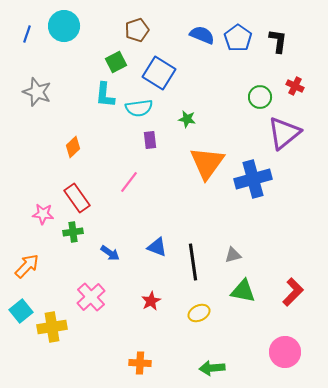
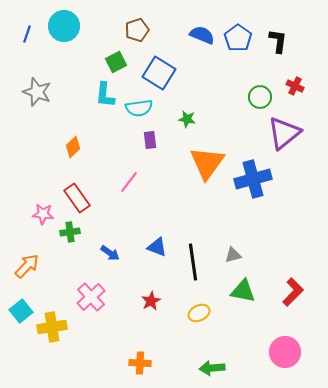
green cross: moved 3 px left
